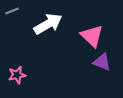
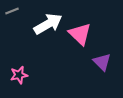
pink triangle: moved 12 px left, 2 px up
purple triangle: rotated 24 degrees clockwise
pink star: moved 2 px right
